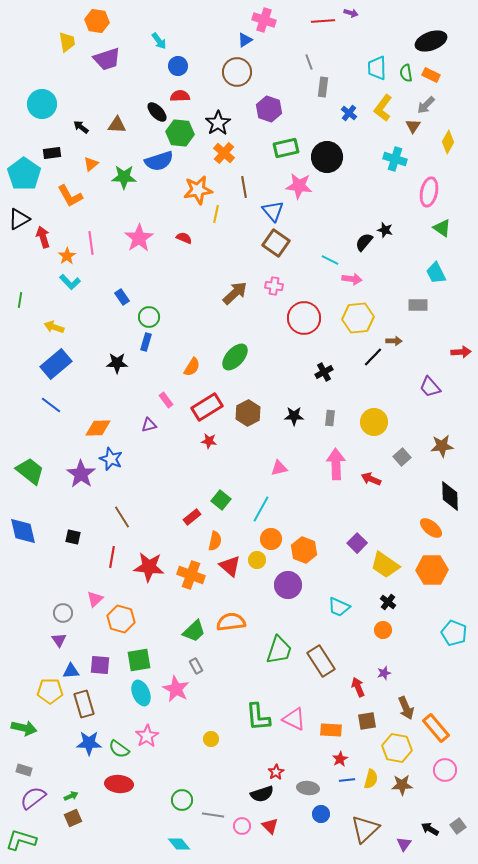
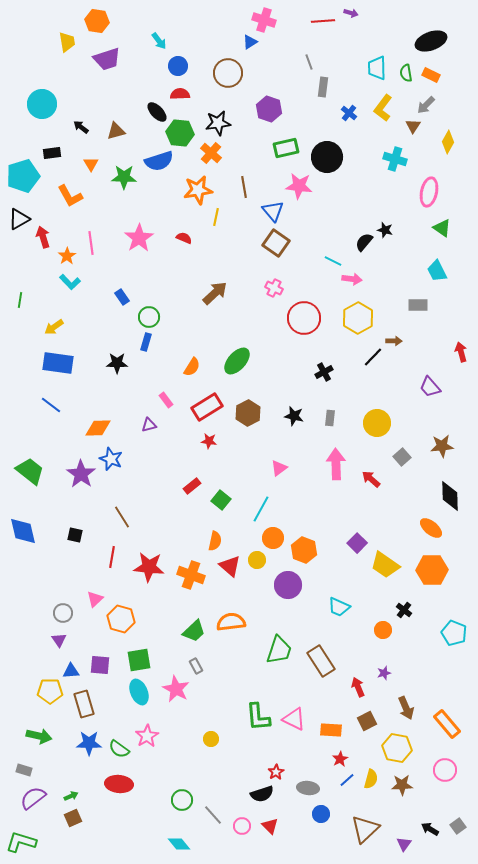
blue triangle at (245, 40): moved 5 px right, 2 px down
brown circle at (237, 72): moved 9 px left, 1 px down
red semicircle at (180, 96): moved 2 px up
black star at (218, 123): rotated 25 degrees clockwise
brown triangle at (117, 125): moved 1 px left, 6 px down; rotated 18 degrees counterclockwise
orange cross at (224, 153): moved 13 px left
orange triangle at (91, 164): rotated 21 degrees counterclockwise
cyan pentagon at (24, 174): moved 1 px left, 2 px down; rotated 20 degrees clockwise
yellow line at (216, 214): moved 3 px down
cyan line at (330, 260): moved 3 px right, 1 px down
cyan trapezoid at (436, 273): moved 1 px right, 2 px up
pink cross at (274, 286): moved 2 px down; rotated 18 degrees clockwise
brown arrow at (235, 293): moved 20 px left
yellow hexagon at (358, 318): rotated 24 degrees counterclockwise
yellow arrow at (54, 327): rotated 54 degrees counterclockwise
red arrow at (461, 352): rotated 102 degrees counterclockwise
green ellipse at (235, 357): moved 2 px right, 4 px down
blue rectangle at (56, 364): moved 2 px right, 1 px up; rotated 48 degrees clockwise
black star at (294, 416): rotated 12 degrees clockwise
yellow circle at (374, 422): moved 3 px right, 1 px down
pink triangle at (279, 468): rotated 24 degrees counterclockwise
red arrow at (371, 479): rotated 18 degrees clockwise
red rectangle at (192, 517): moved 31 px up
black square at (73, 537): moved 2 px right, 2 px up
orange circle at (271, 539): moved 2 px right, 1 px up
black cross at (388, 602): moved 16 px right, 8 px down
cyan ellipse at (141, 693): moved 2 px left, 1 px up
brown square at (367, 721): rotated 18 degrees counterclockwise
green arrow at (24, 728): moved 15 px right, 8 px down
orange rectangle at (436, 728): moved 11 px right, 4 px up
blue line at (347, 780): rotated 35 degrees counterclockwise
gray line at (213, 815): rotated 40 degrees clockwise
green L-shape at (21, 840): moved 2 px down
